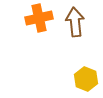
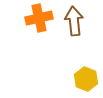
brown arrow: moved 1 px left, 1 px up
